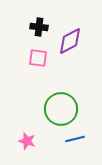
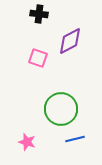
black cross: moved 13 px up
pink square: rotated 12 degrees clockwise
pink star: moved 1 px down
